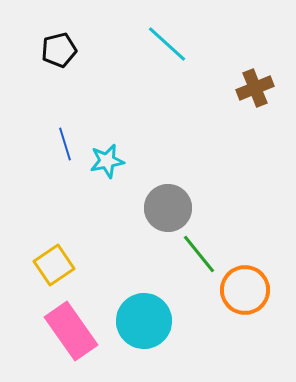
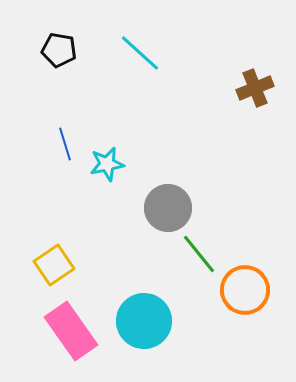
cyan line: moved 27 px left, 9 px down
black pentagon: rotated 24 degrees clockwise
cyan star: moved 3 px down
